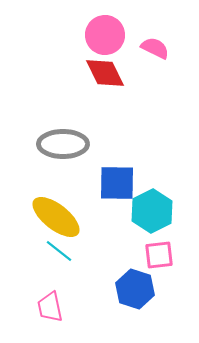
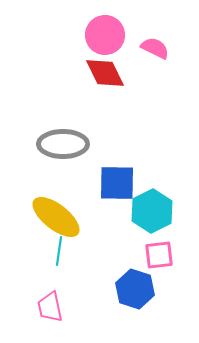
cyan line: rotated 60 degrees clockwise
